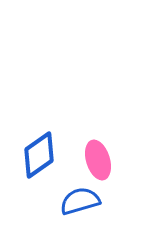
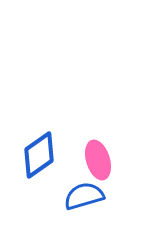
blue semicircle: moved 4 px right, 5 px up
